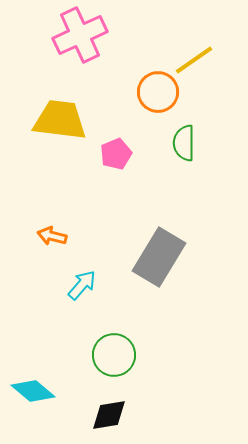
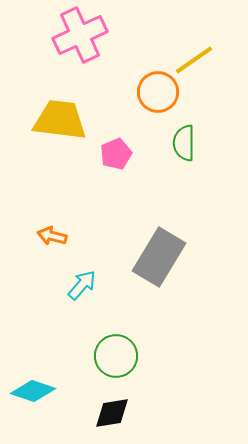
green circle: moved 2 px right, 1 px down
cyan diamond: rotated 21 degrees counterclockwise
black diamond: moved 3 px right, 2 px up
